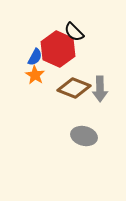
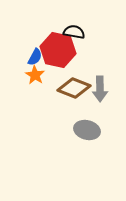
black semicircle: rotated 145 degrees clockwise
red hexagon: moved 1 px down; rotated 12 degrees counterclockwise
gray ellipse: moved 3 px right, 6 px up
